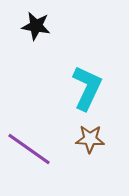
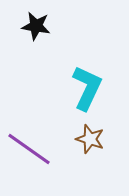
brown star: rotated 16 degrees clockwise
